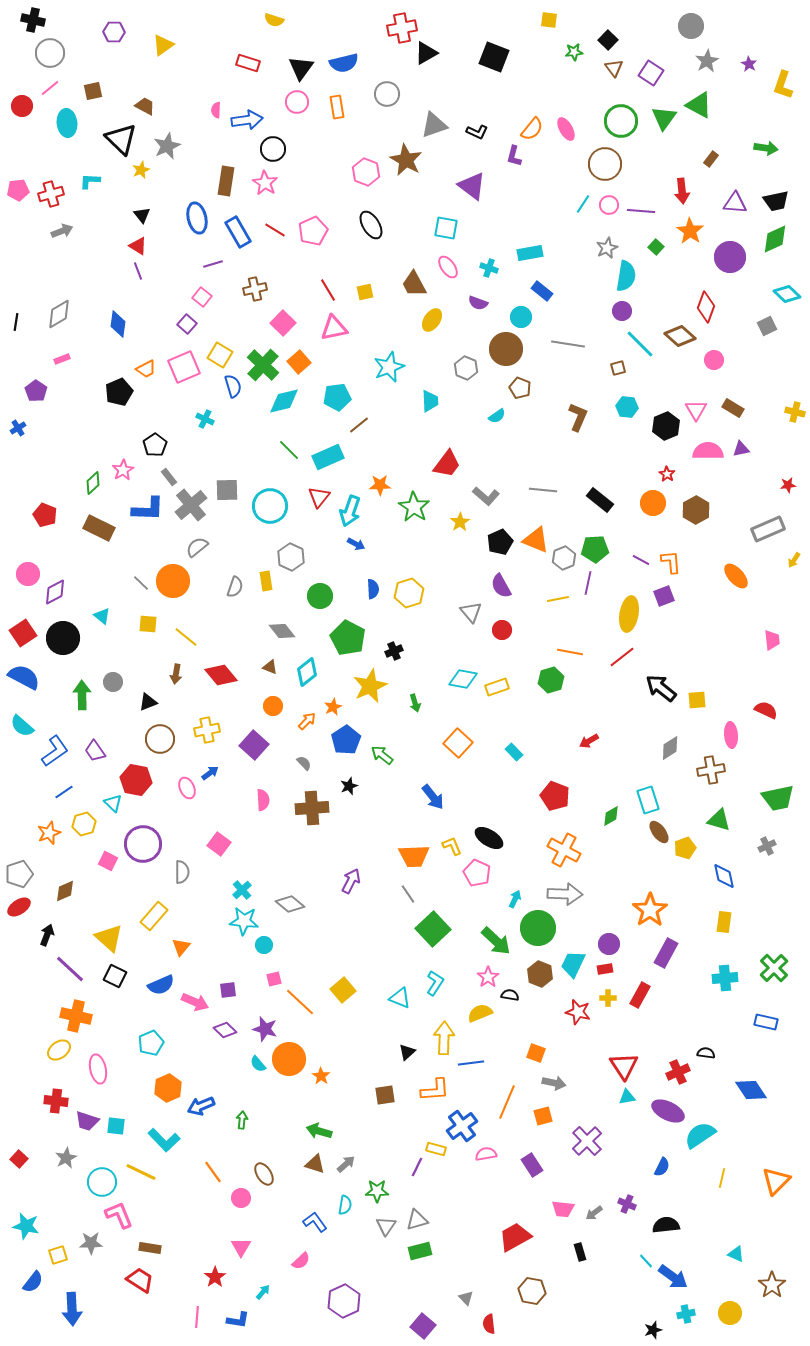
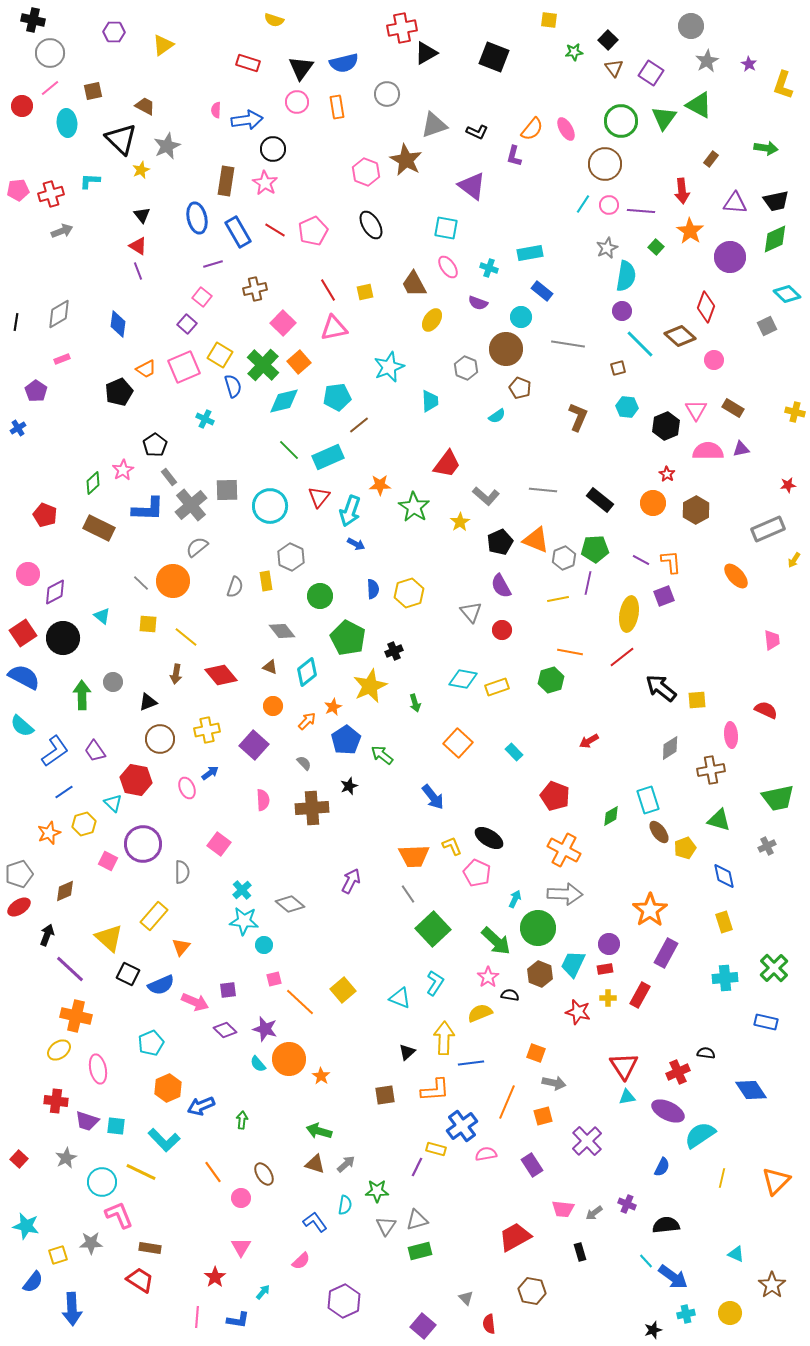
yellow rectangle at (724, 922): rotated 25 degrees counterclockwise
black square at (115, 976): moved 13 px right, 2 px up
